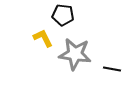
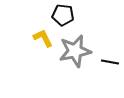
gray star: moved 3 px up; rotated 20 degrees counterclockwise
black line: moved 2 px left, 7 px up
